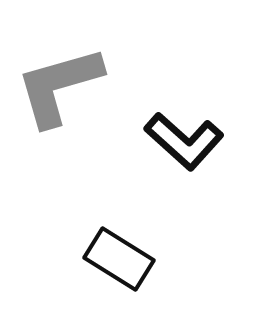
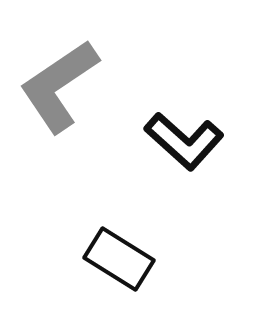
gray L-shape: rotated 18 degrees counterclockwise
